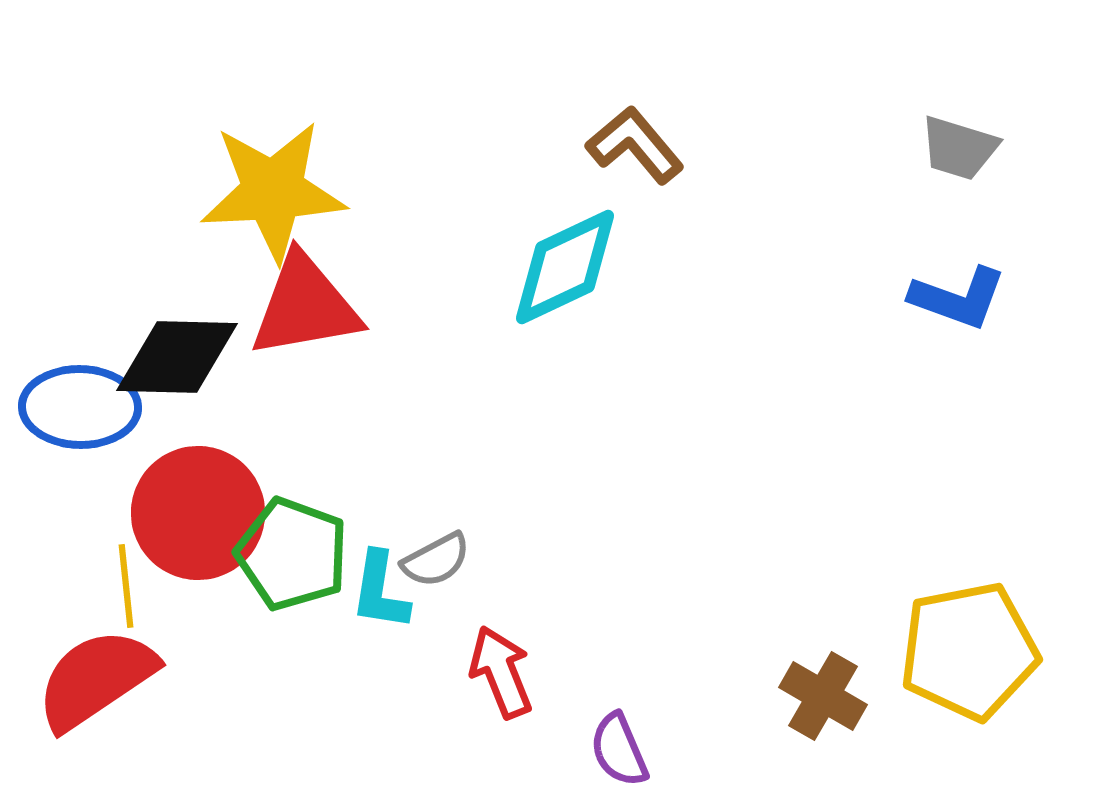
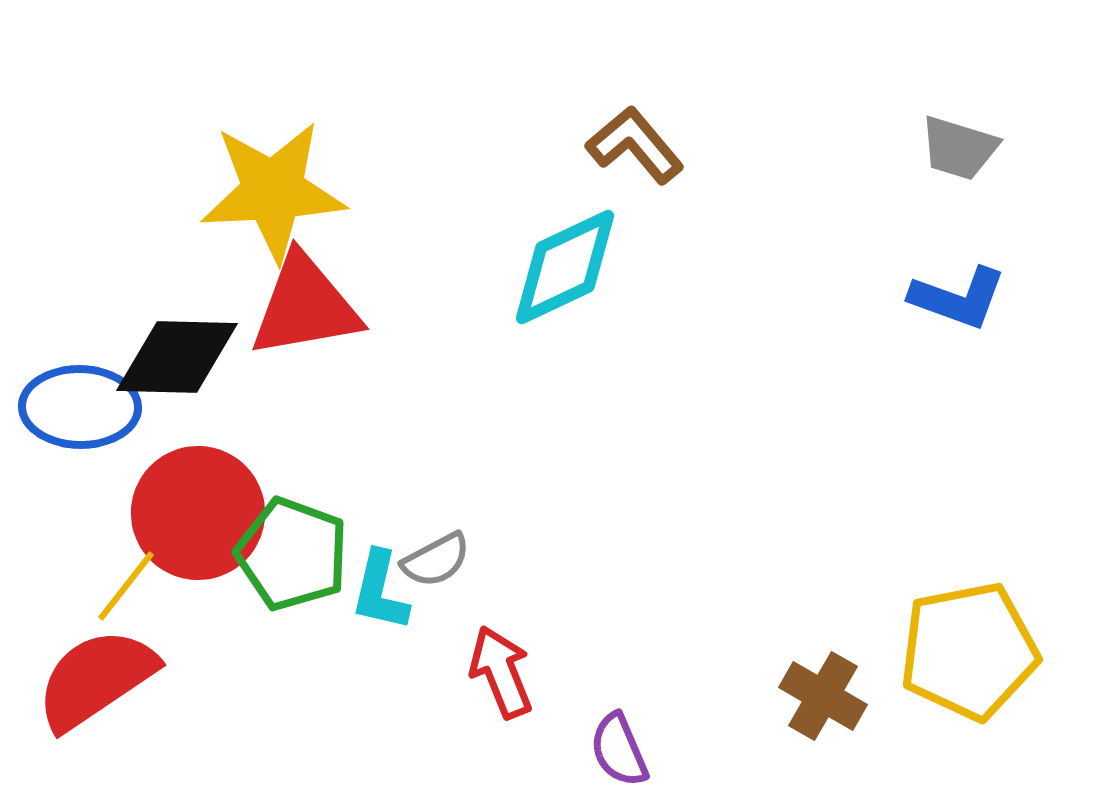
yellow line: rotated 44 degrees clockwise
cyan L-shape: rotated 4 degrees clockwise
